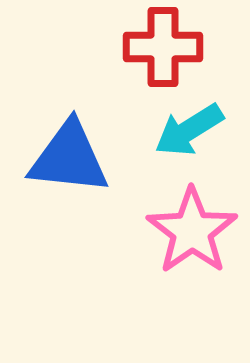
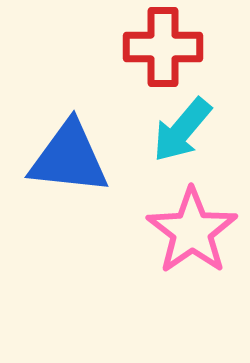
cyan arrow: moved 7 px left; rotated 18 degrees counterclockwise
